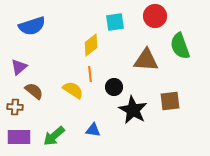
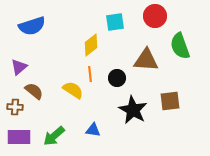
black circle: moved 3 px right, 9 px up
